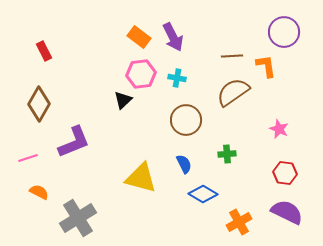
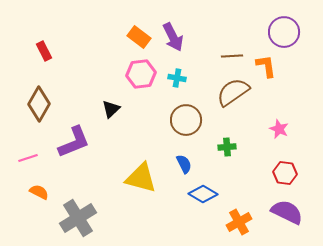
black triangle: moved 12 px left, 9 px down
green cross: moved 7 px up
